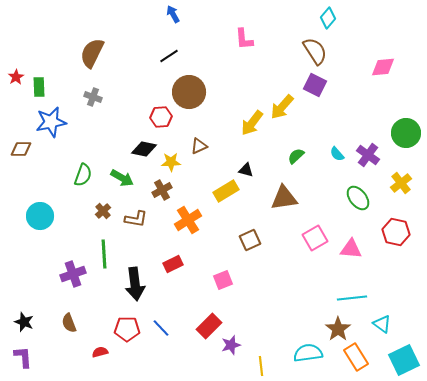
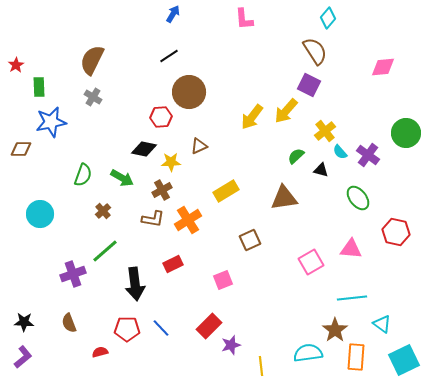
blue arrow at (173, 14): rotated 60 degrees clockwise
pink L-shape at (244, 39): moved 20 px up
brown semicircle at (92, 53): moved 7 px down
red star at (16, 77): moved 12 px up
purple square at (315, 85): moved 6 px left
gray cross at (93, 97): rotated 12 degrees clockwise
yellow arrow at (282, 107): moved 4 px right, 4 px down
yellow arrow at (252, 123): moved 6 px up
cyan semicircle at (337, 154): moved 3 px right, 2 px up
black triangle at (246, 170): moved 75 px right
yellow cross at (401, 183): moved 76 px left, 52 px up
cyan circle at (40, 216): moved 2 px up
brown L-shape at (136, 219): moved 17 px right
pink square at (315, 238): moved 4 px left, 24 px down
green line at (104, 254): moved 1 px right, 3 px up; rotated 52 degrees clockwise
black star at (24, 322): rotated 18 degrees counterclockwise
brown star at (338, 329): moved 3 px left, 1 px down
purple L-shape at (23, 357): rotated 55 degrees clockwise
orange rectangle at (356, 357): rotated 36 degrees clockwise
